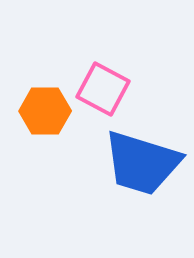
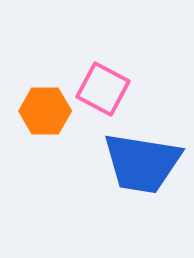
blue trapezoid: rotated 8 degrees counterclockwise
